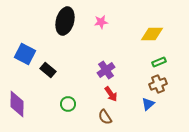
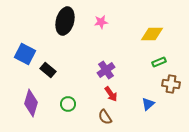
brown cross: moved 13 px right; rotated 30 degrees clockwise
purple diamond: moved 14 px right, 1 px up; rotated 16 degrees clockwise
